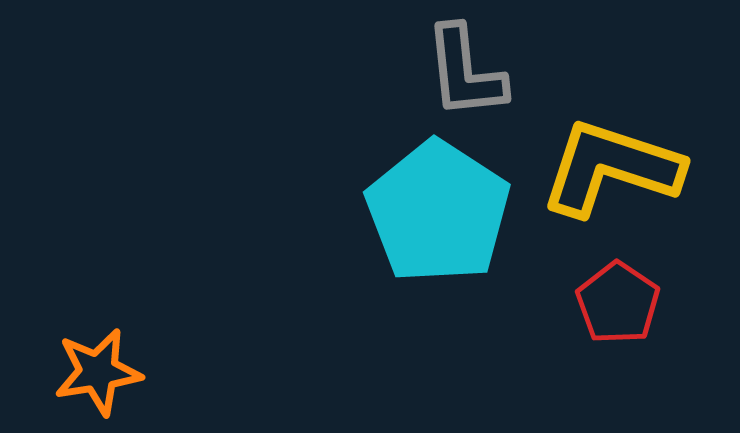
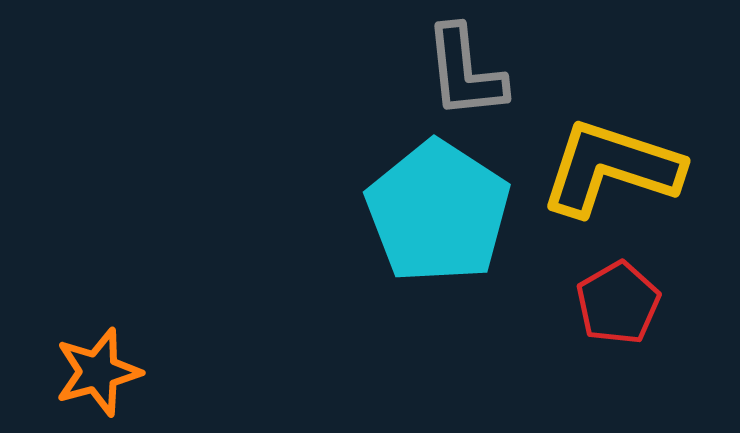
red pentagon: rotated 8 degrees clockwise
orange star: rotated 6 degrees counterclockwise
